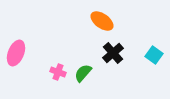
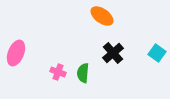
orange ellipse: moved 5 px up
cyan square: moved 3 px right, 2 px up
green semicircle: rotated 36 degrees counterclockwise
